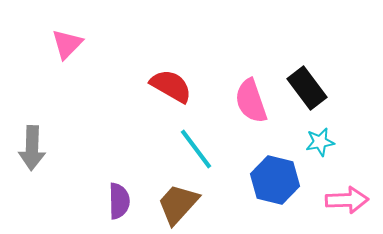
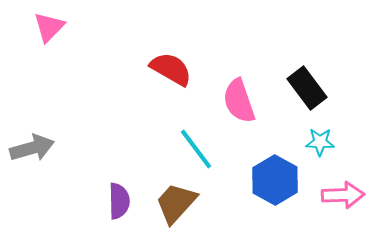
pink triangle: moved 18 px left, 17 px up
red semicircle: moved 17 px up
pink semicircle: moved 12 px left
cyan star: rotated 12 degrees clockwise
gray arrow: rotated 108 degrees counterclockwise
blue hexagon: rotated 15 degrees clockwise
pink arrow: moved 4 px left, 5 px up
brown trapezoid: moved 2 px left, 1 px up
